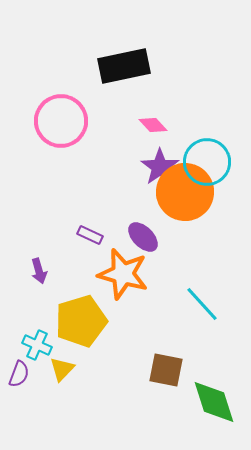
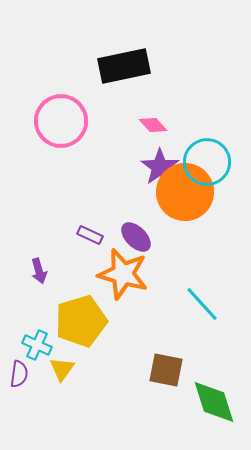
purple ellipse: moved 7 px left
yellow triangle: rotated 8 degrees counterclockwise
purple semicircle: rotated 12 degrees counterclockwise
